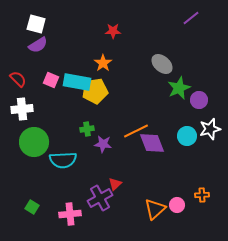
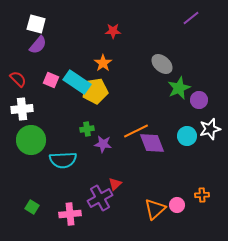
purple semicircle: rotated 18 degrees counterclockwise
cyan rectangle: rotated 24 degrees clockwise
green circle: moved 3 px left, 2 px up
